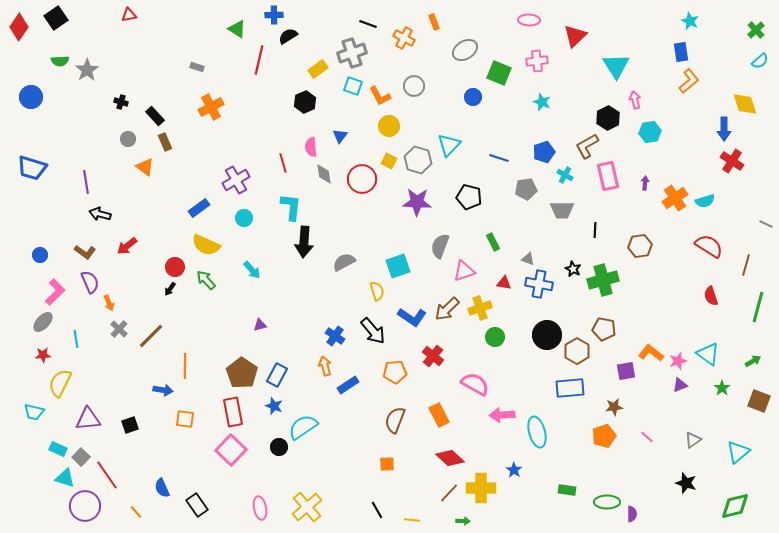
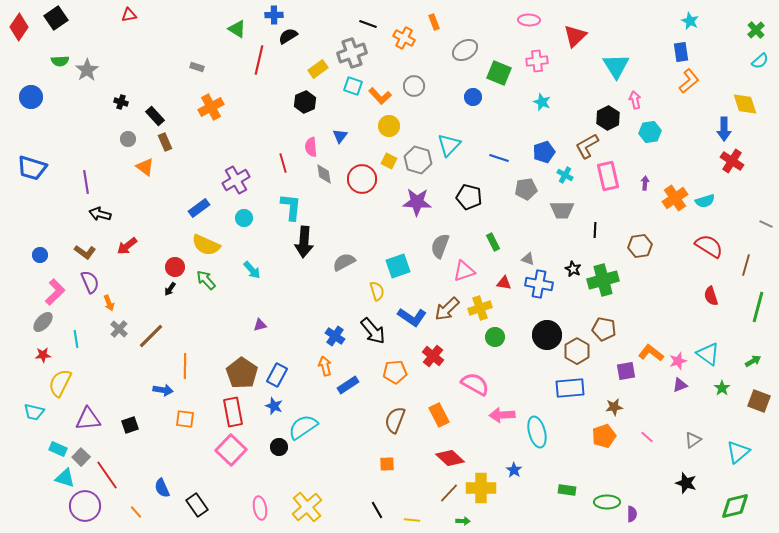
orange L-shape at (380, 96): rotated 15 degrees counterclockwise
